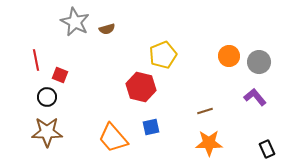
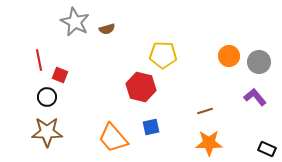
yellow pentagon: rotated 24 degrees clockwise
red line: moved 3 px right
black rectangle: rotated 42 degrees counterclockwise
